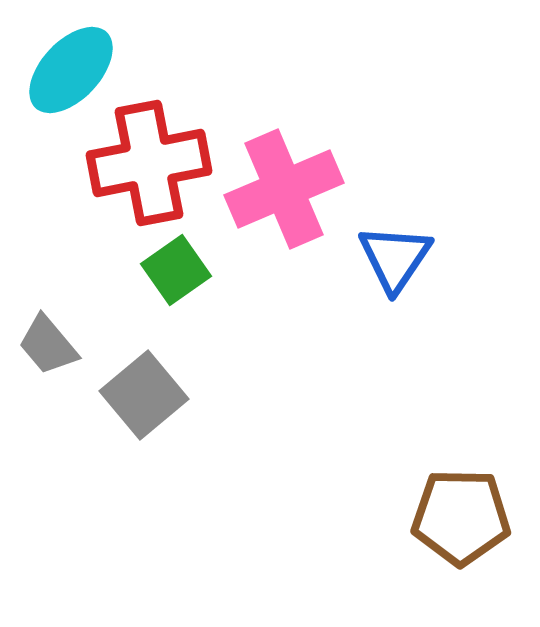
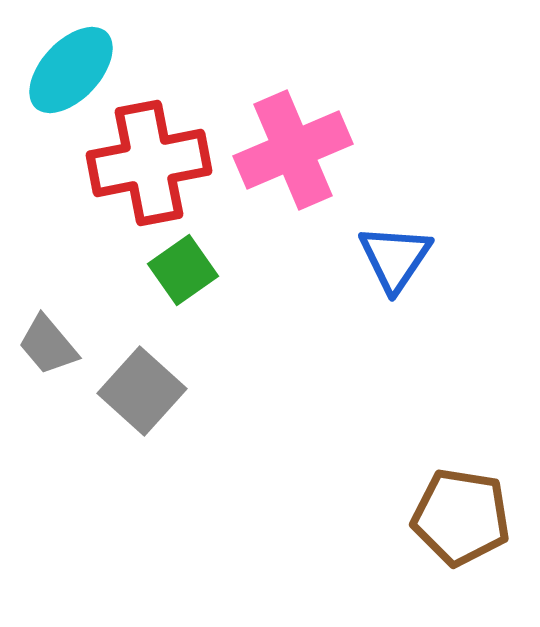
pink cross: moved 9 px right, 39 px up
green square: moved 7 px right
gray square: moved 2 px left, 4 px up; rotated 8 degrees counterclockwise
brown pentagon: rotated 8 degrees clockwise
